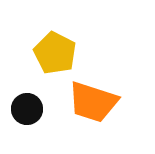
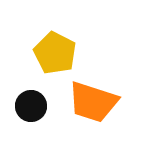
black circle: moved 4 px right, 3 px up
